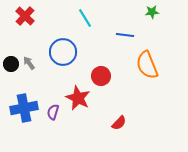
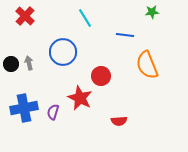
gray arrow: rotated 24 degrees clockwise
red star: moved 2 px right
red semicircle: moved 2 px up; rotated 42 degrees clockwise
